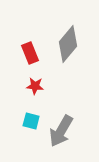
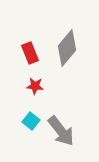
gray diamond: moved 1 px left, 4 px down
cyan square: rotated 24 degrees clockwise
gray arrow: rotated 68 degrees counterclockwise
